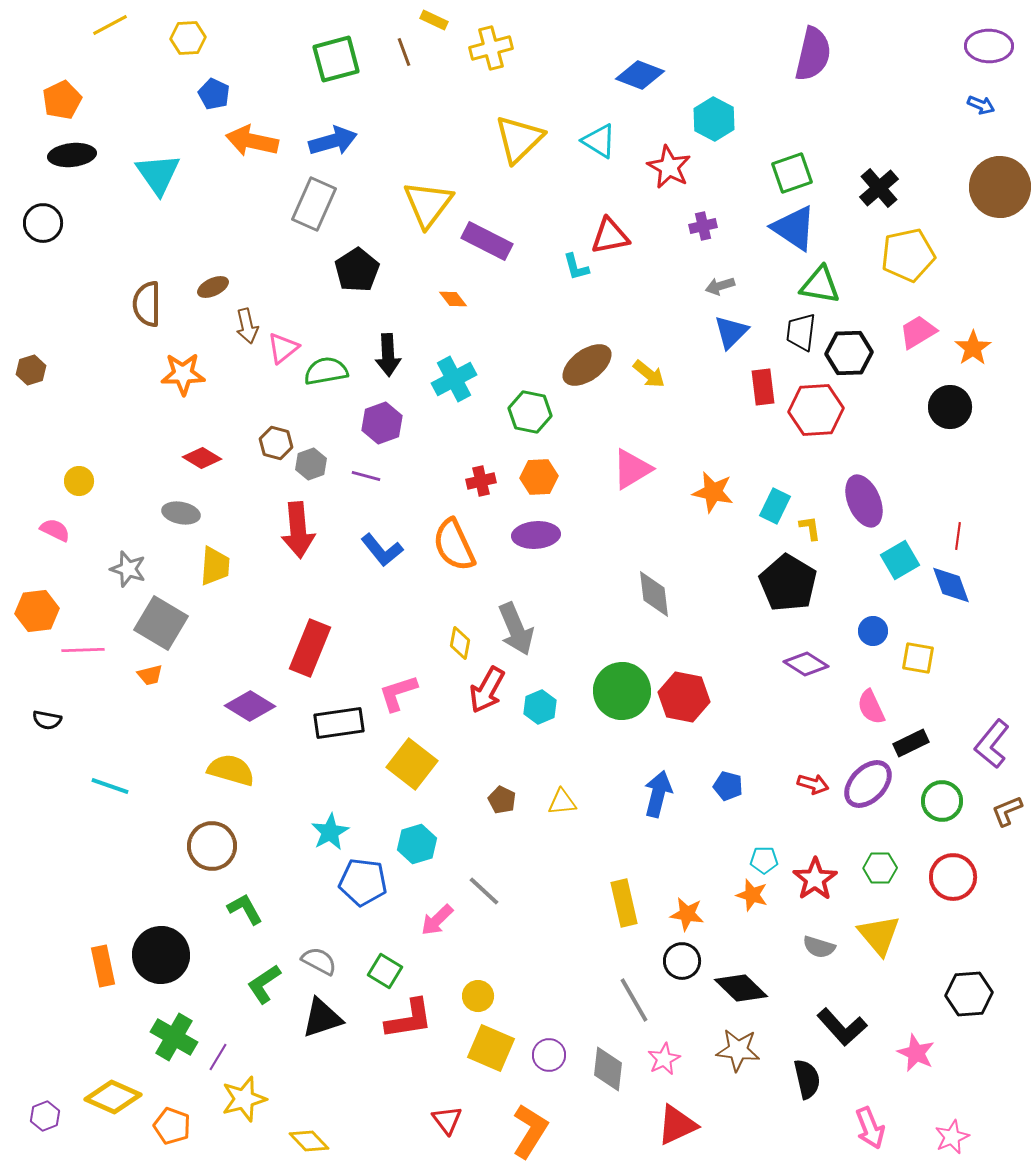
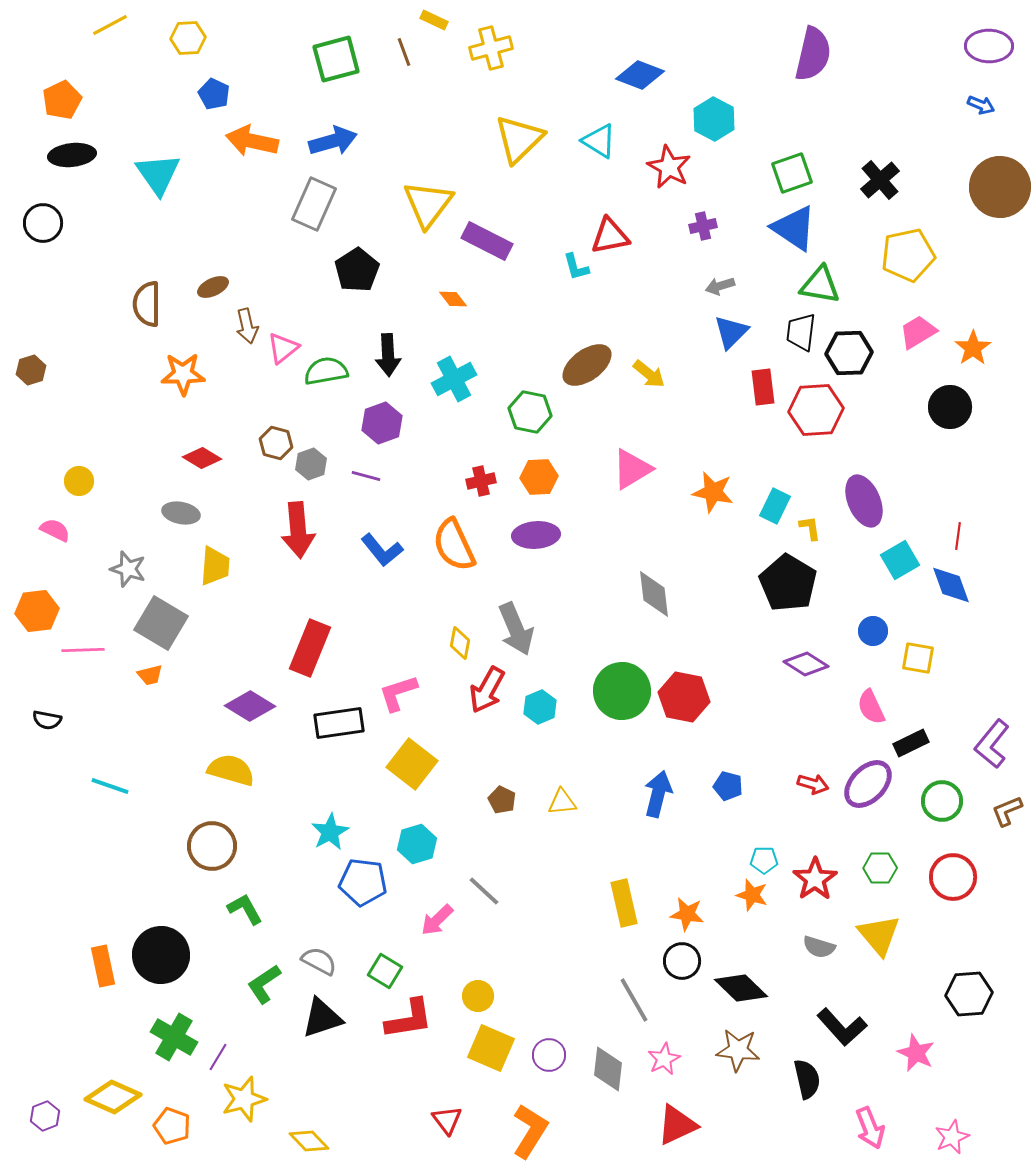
black cross at (879, 188): moved 1 px right, 8 px up
